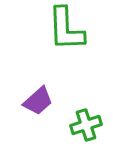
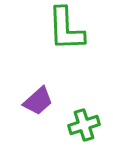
green cross: moved 2 px left
